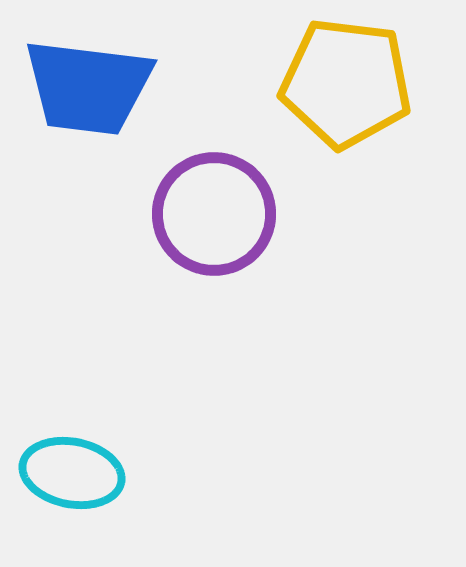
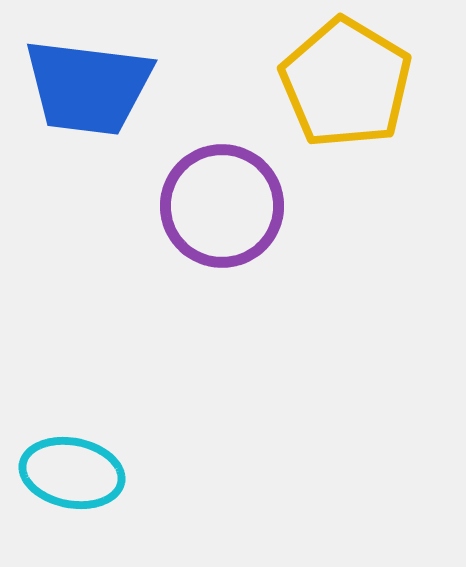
yellow pentagon: rotated 24 degrees clockwise
purple circle: moved 8 px right, 8 px up
